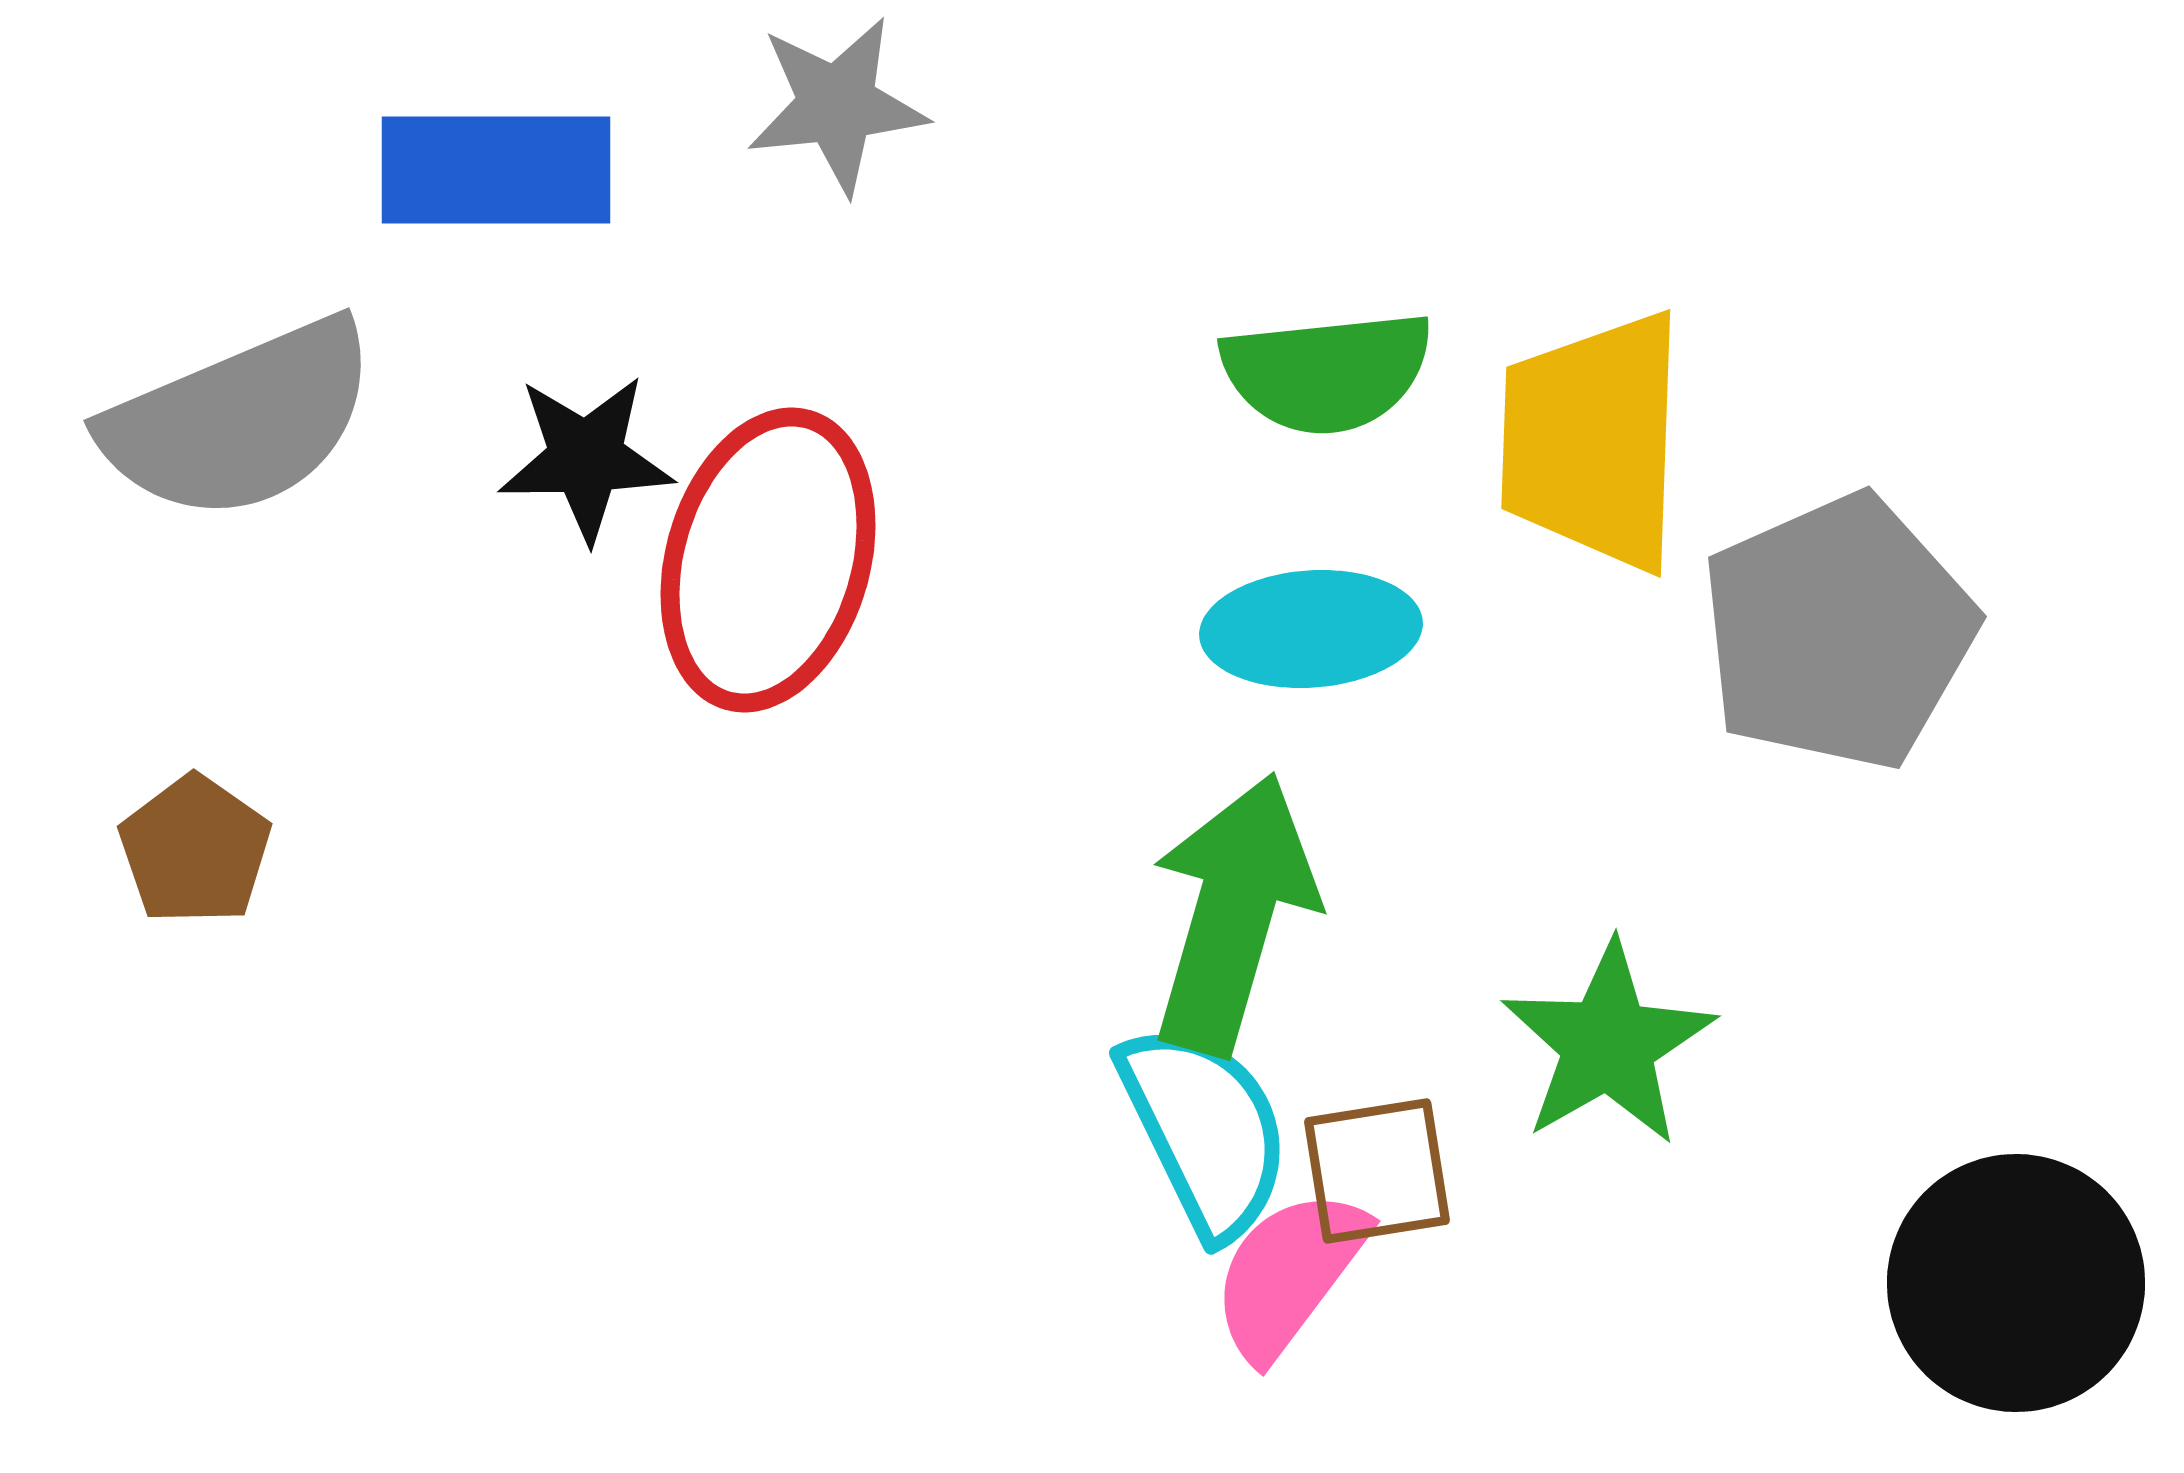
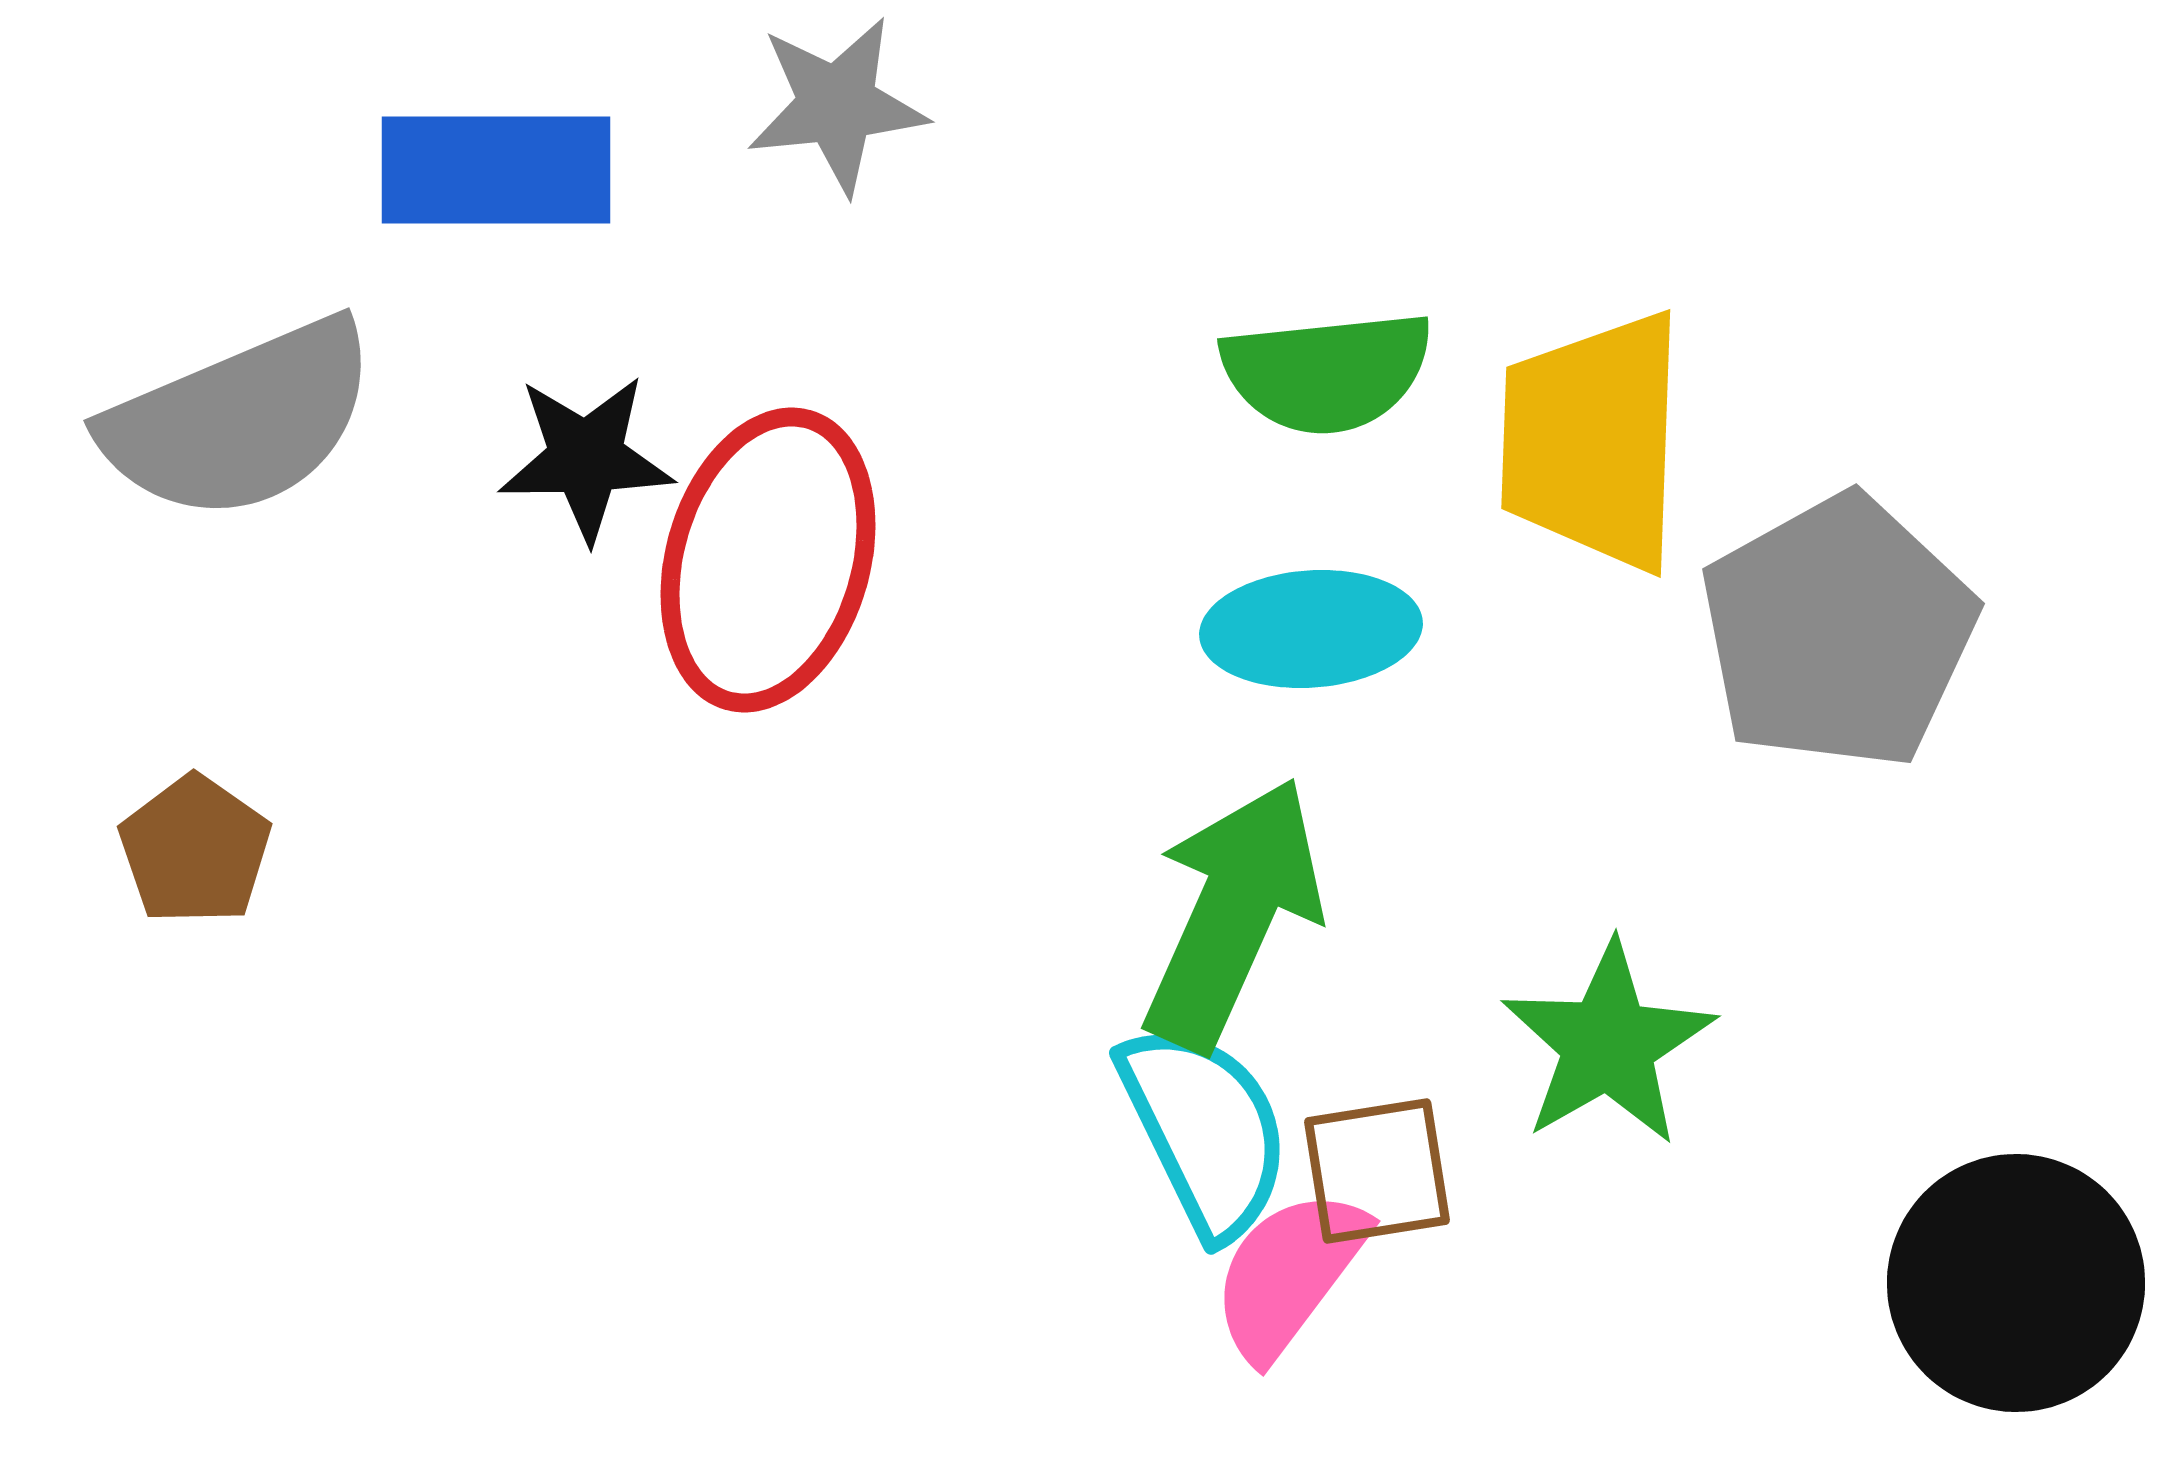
gray pentagon: rotated 5 degrees counterclockwise
green arrow: rotated 8 degrees clockwise
